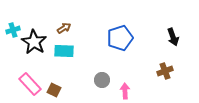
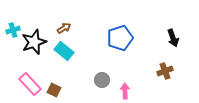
black arrow: moved 1 px down
black star: rotated 20 degrees clockwise
cyan rectangle: rotated 36 degrees clockwise
